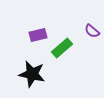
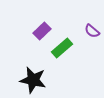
purple rectangle: moved 4 px right, 4 px up; rotated 30 degrees counterclockwise
black star: moved 1 px right, 6 px down
